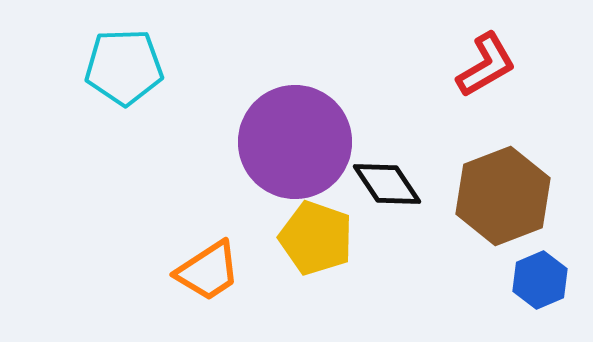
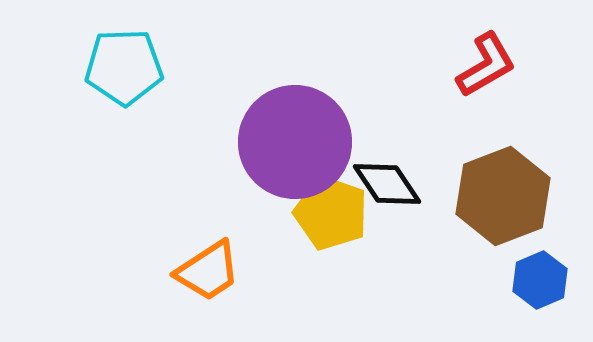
yellow pentagon: moved 15 px right, 25 px up
